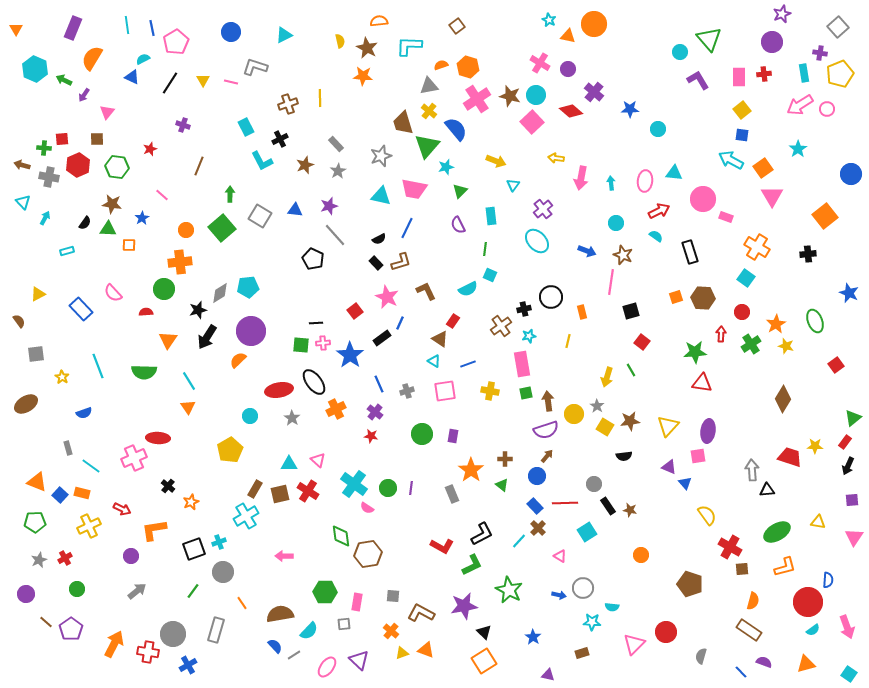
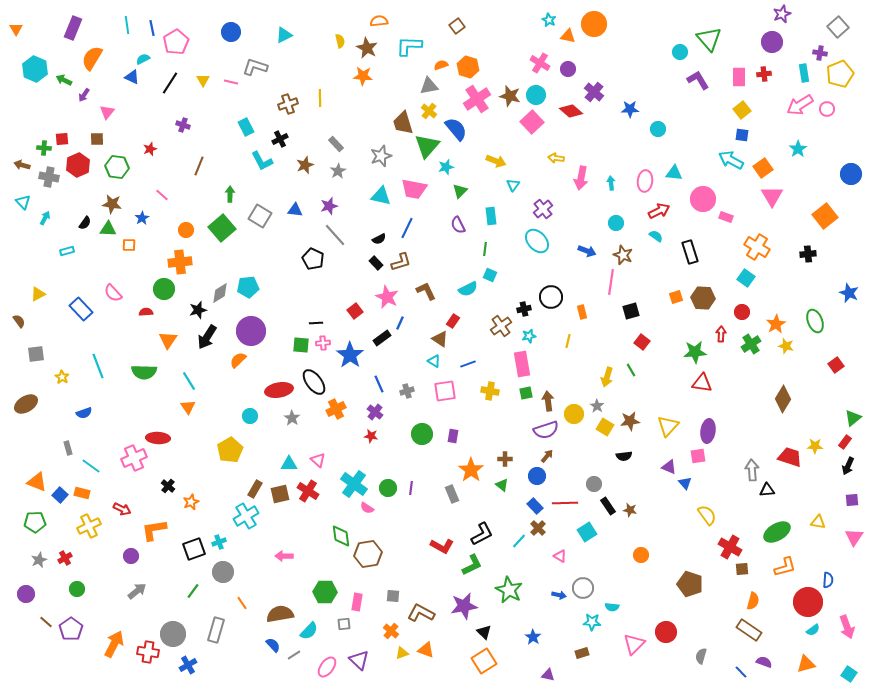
blue semicircle at (275, 646): moved 2 px left, 1 px up
